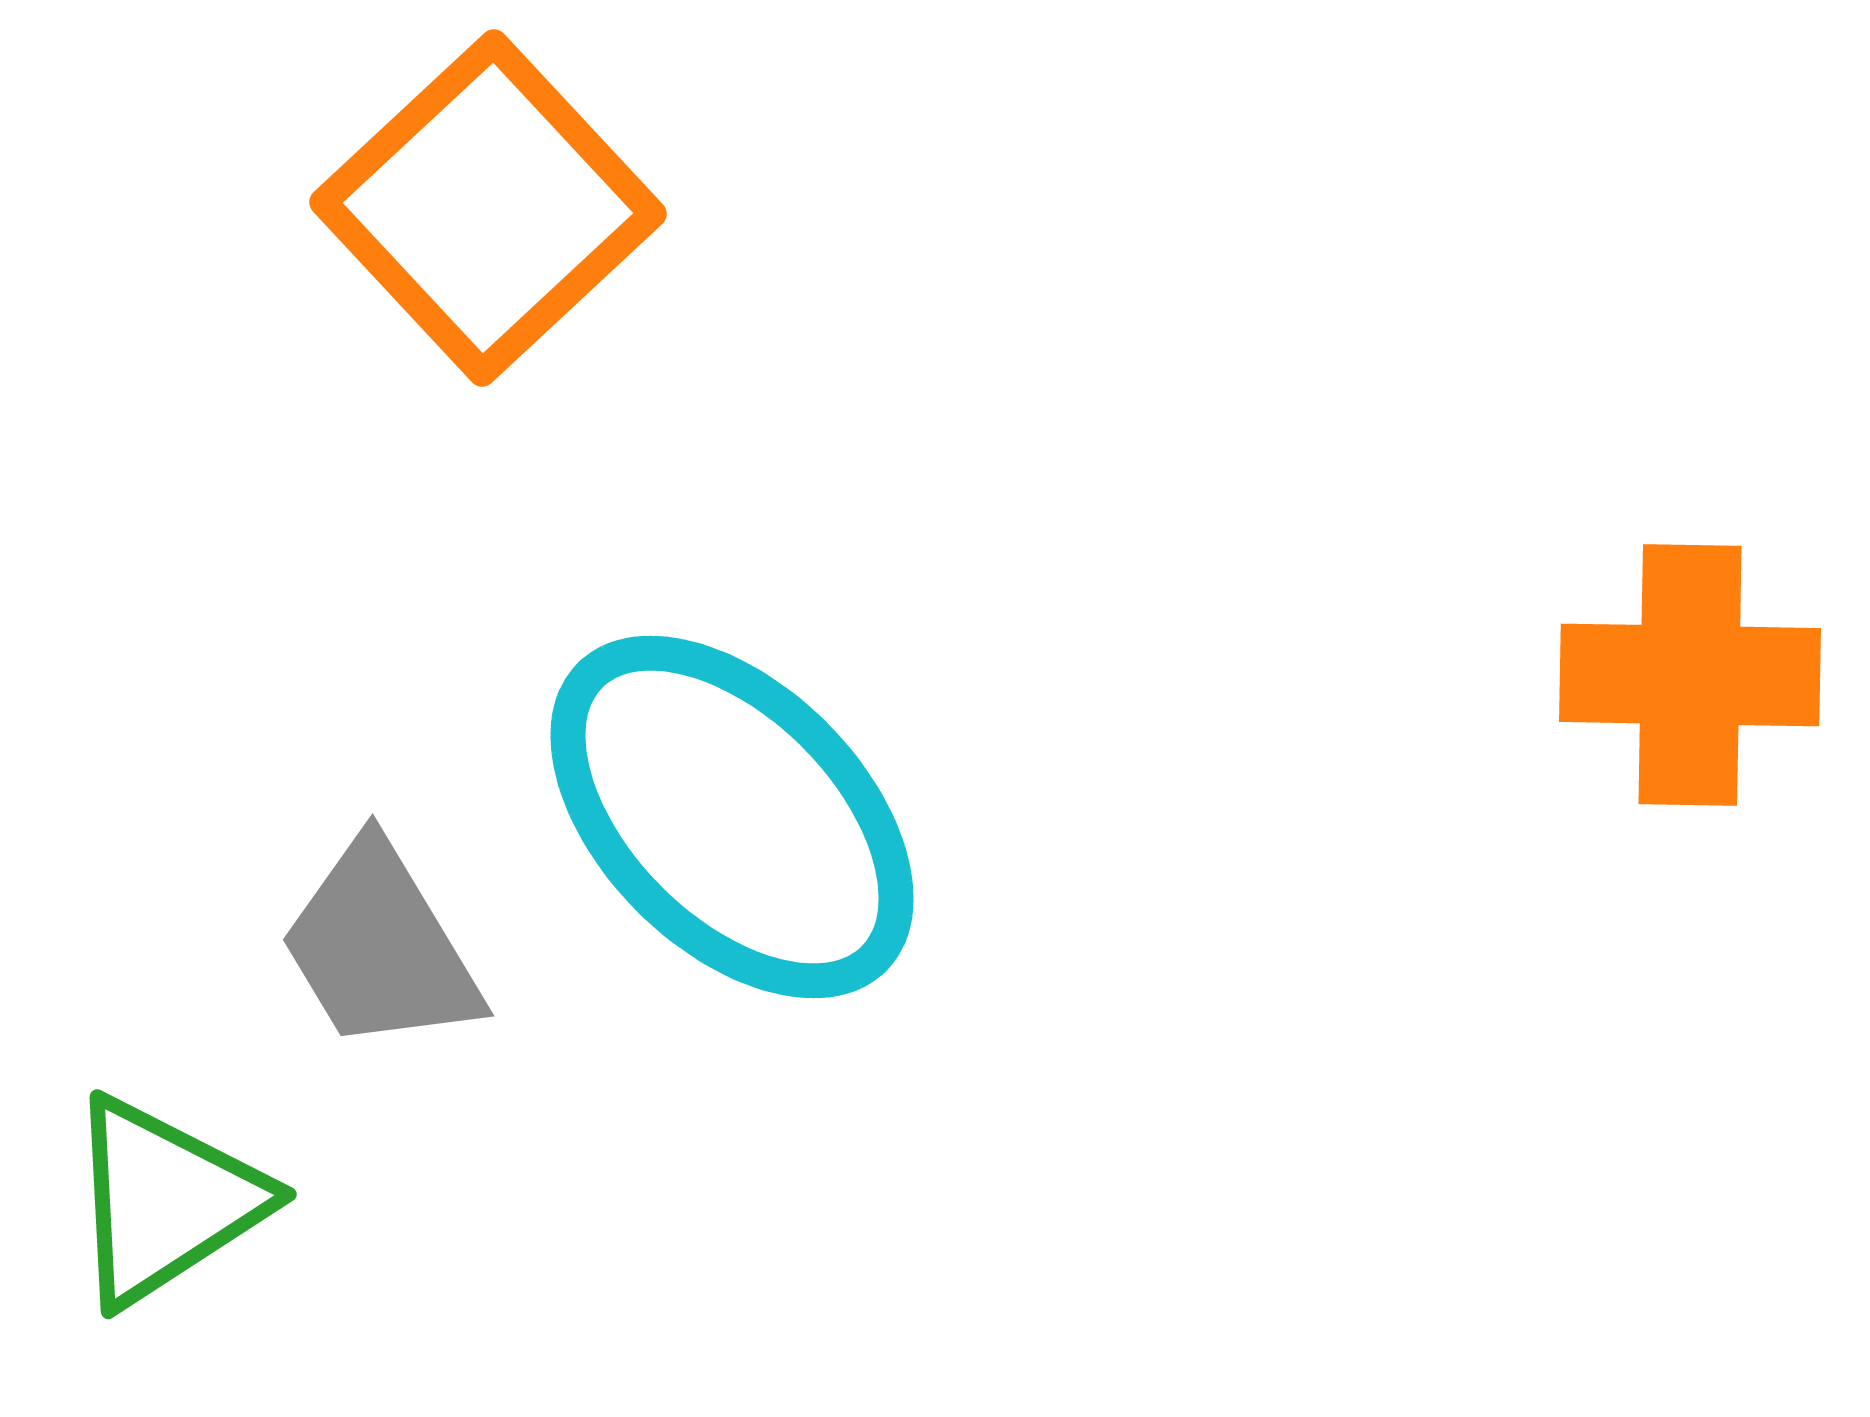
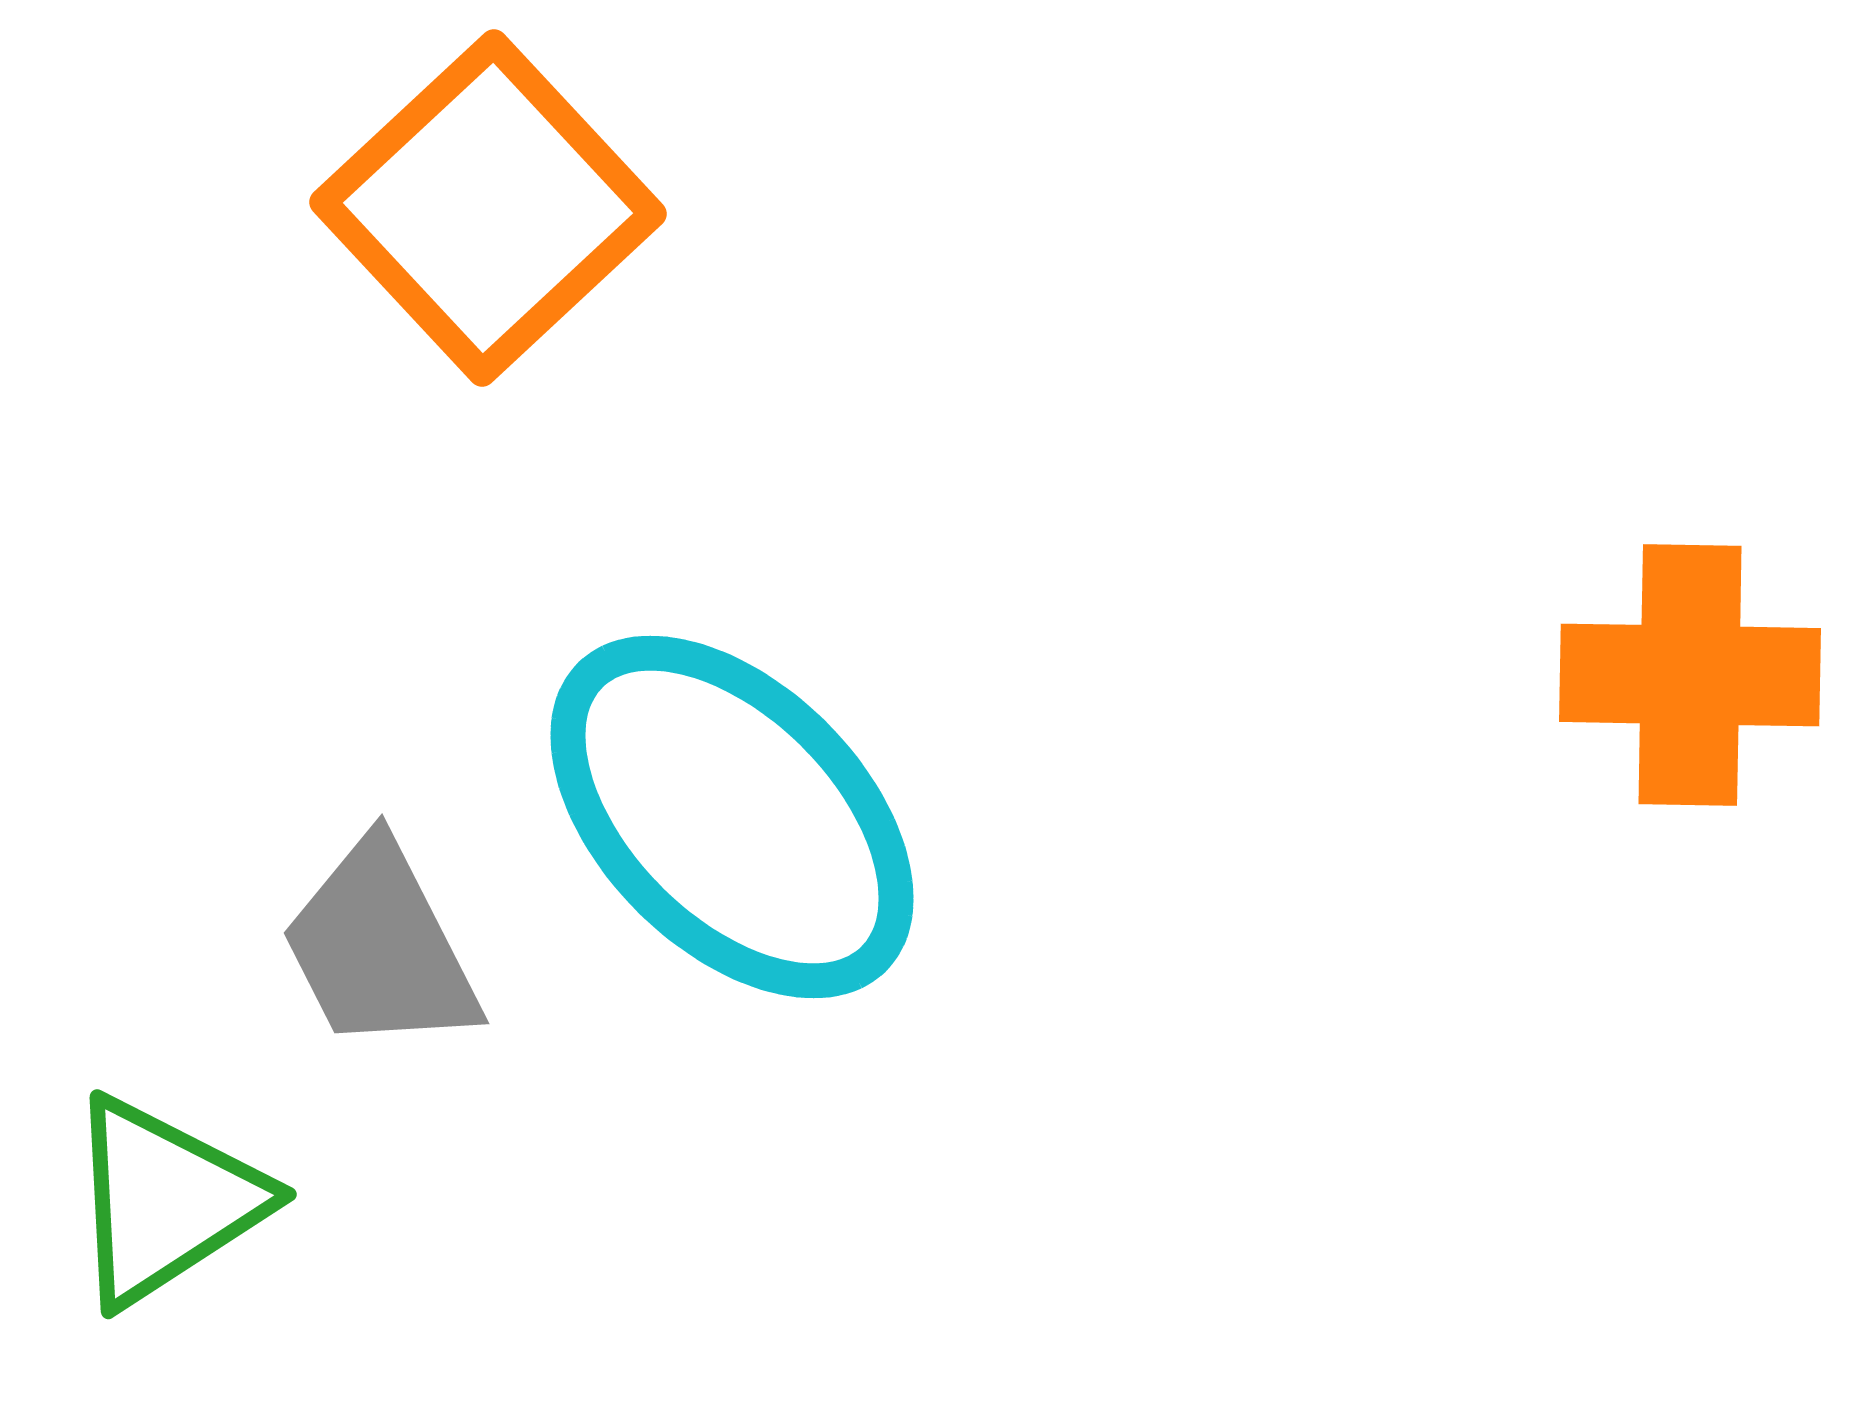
gray trapezoid: rotated 4 degrees clockwise
